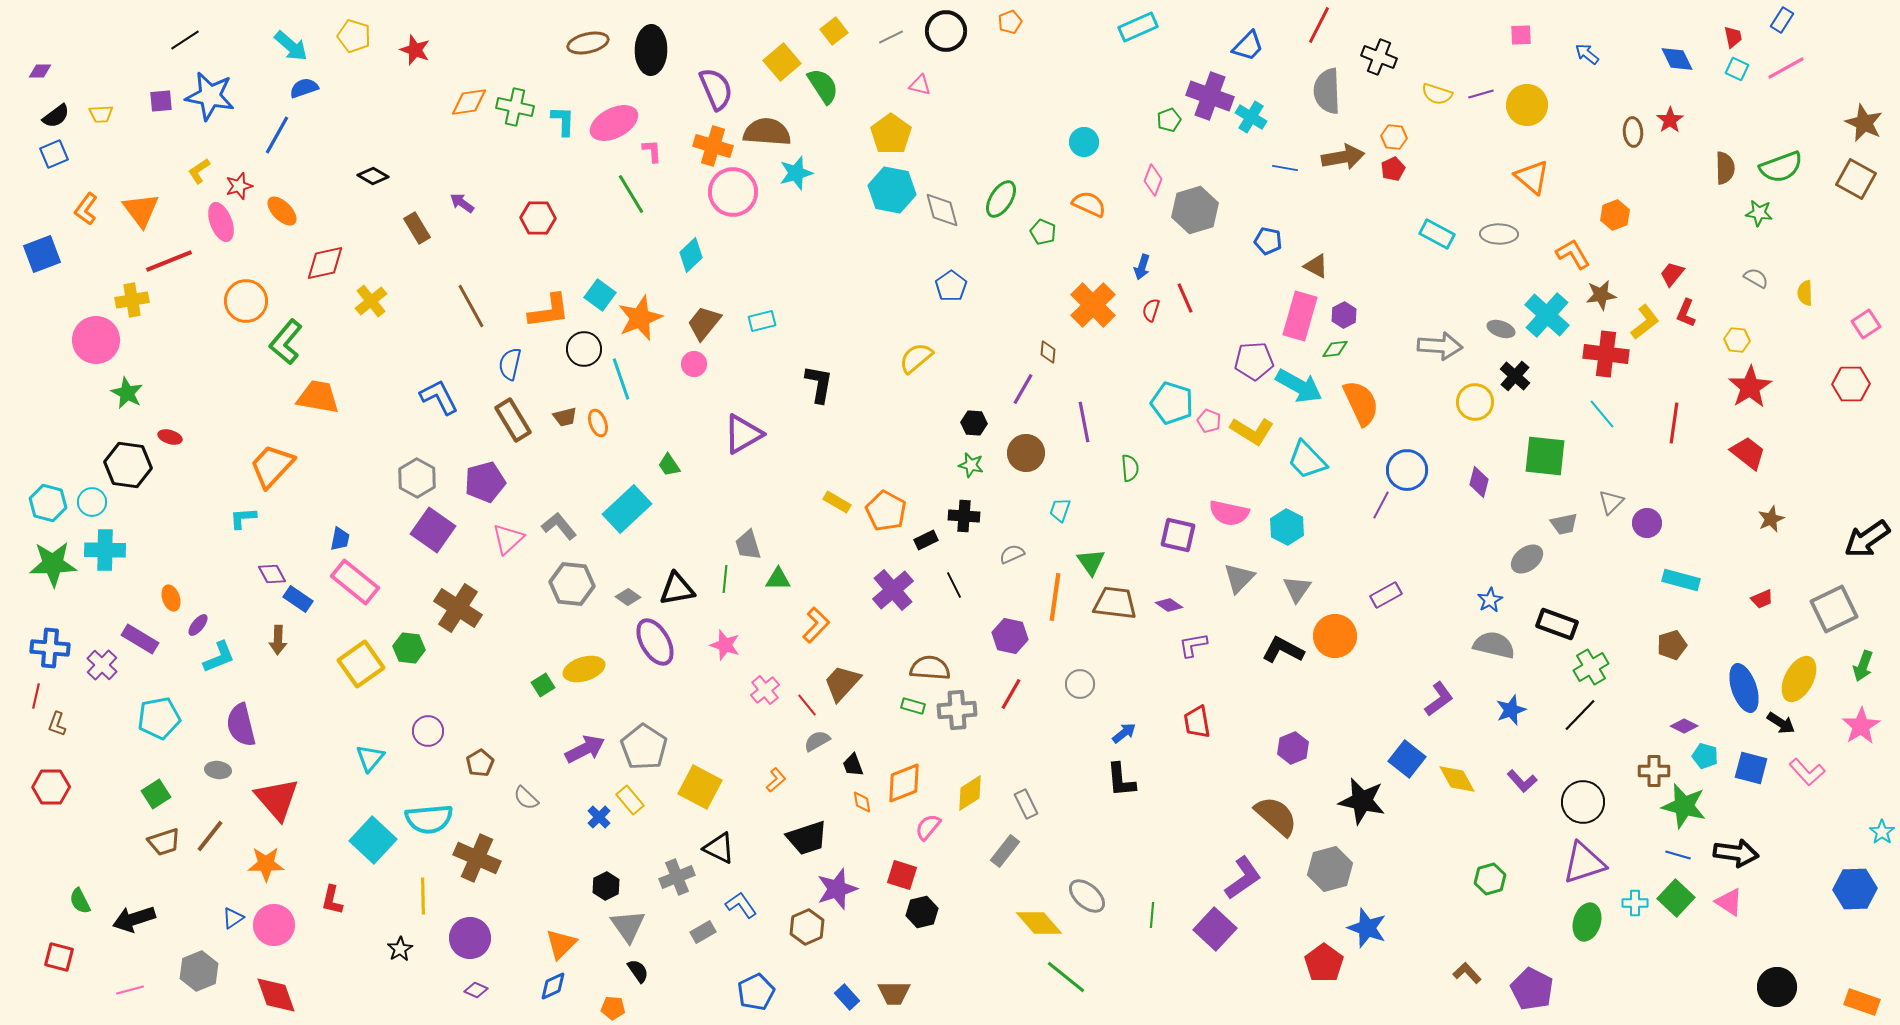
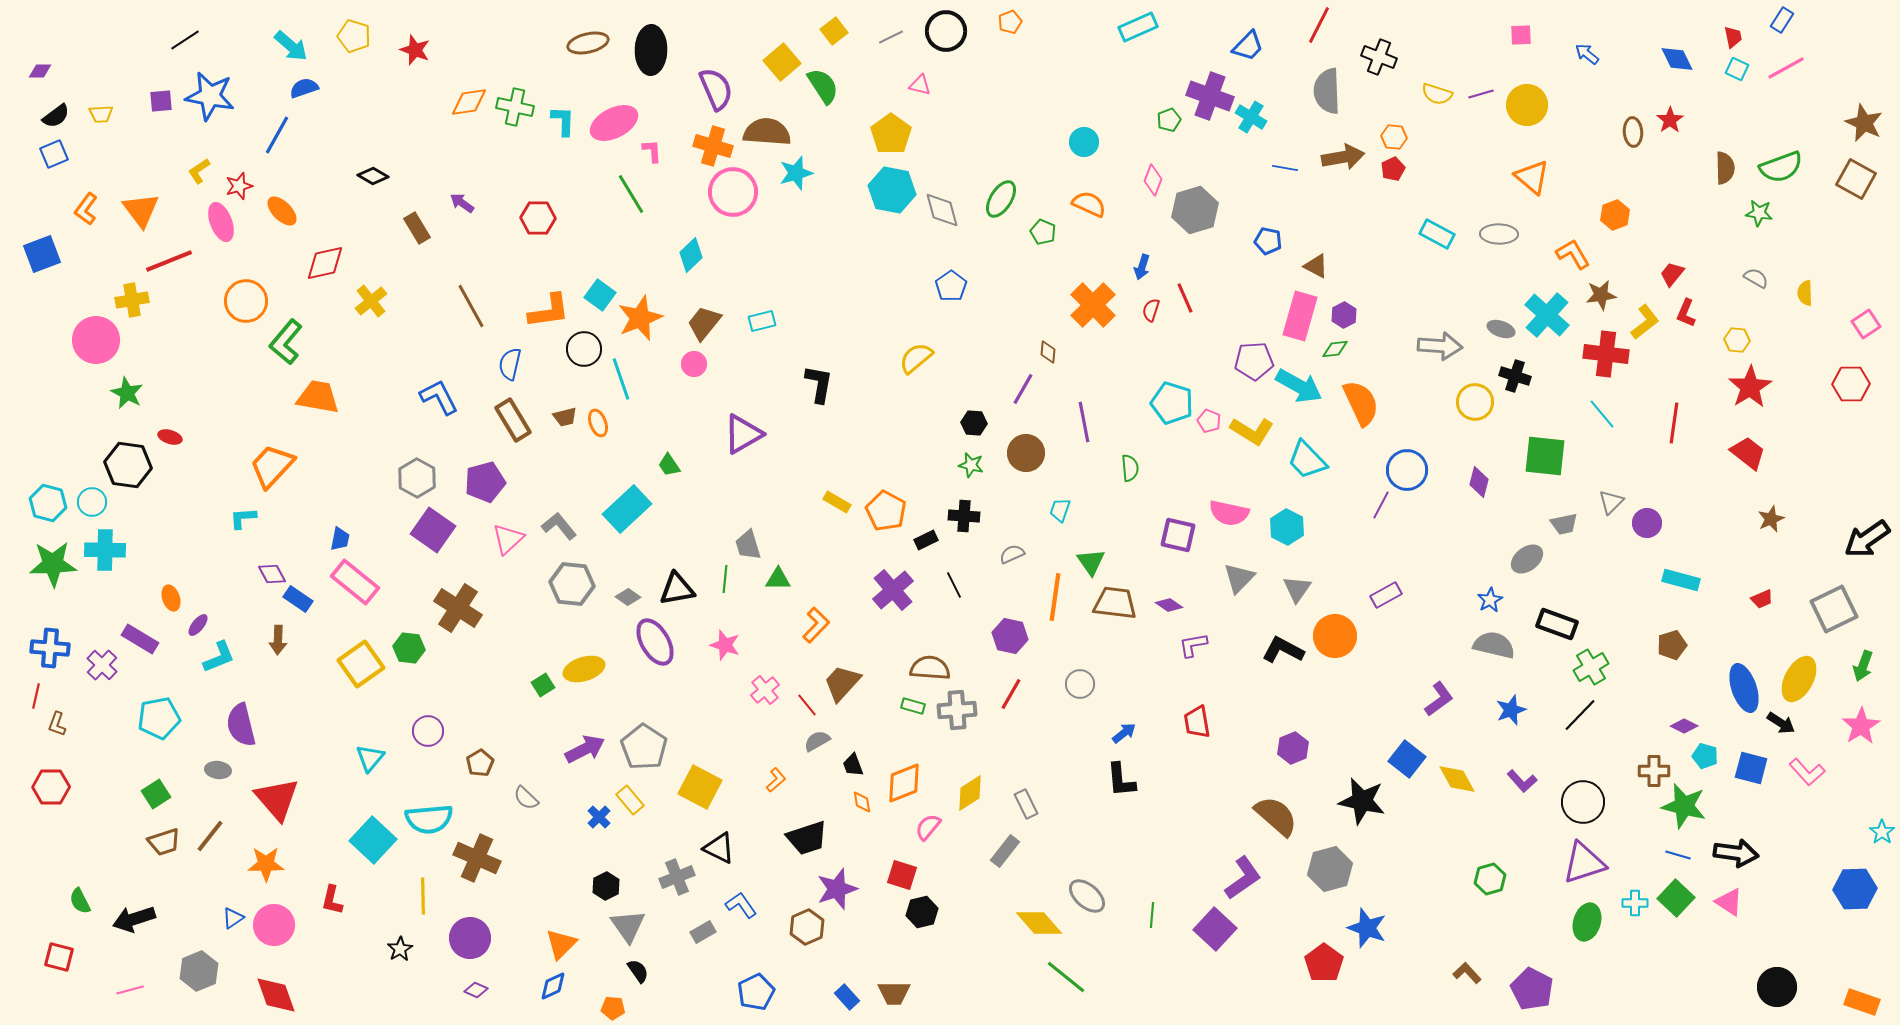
black cross at (1515, 376): rotated 24 degrees counterclockwise
